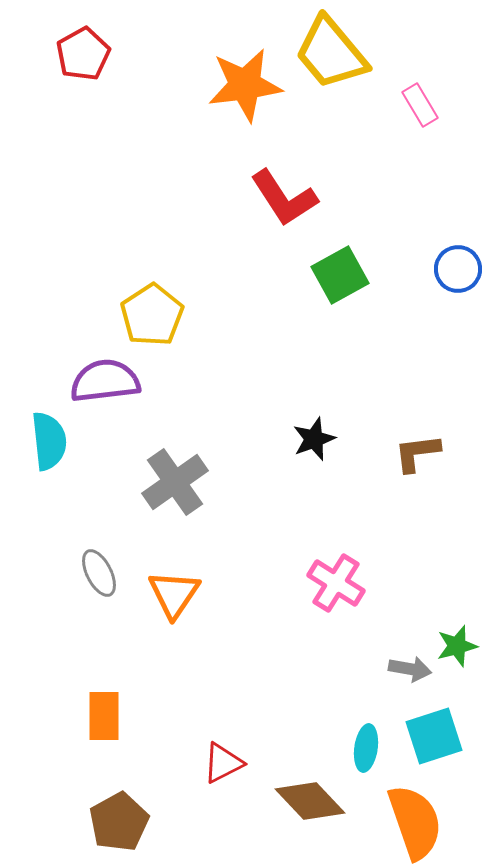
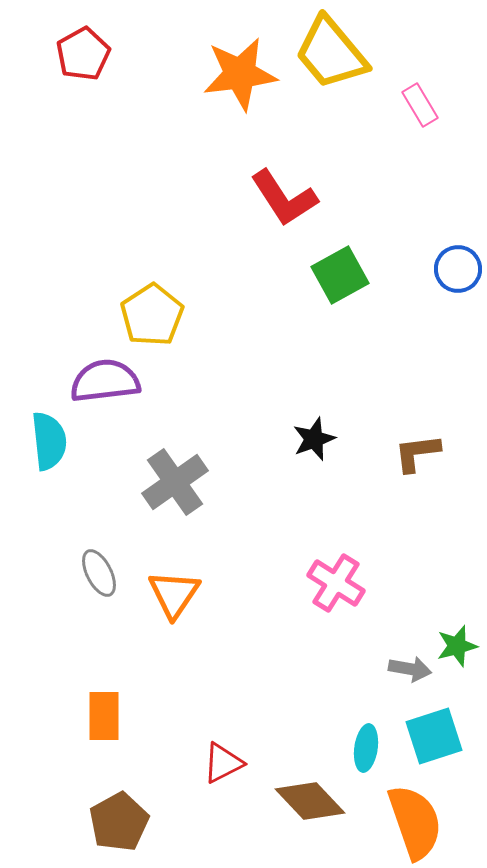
orange star: moved 5 px left, 11 px up
